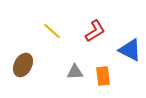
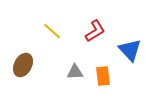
blue triangle: rotated 20 degrees clockwise
